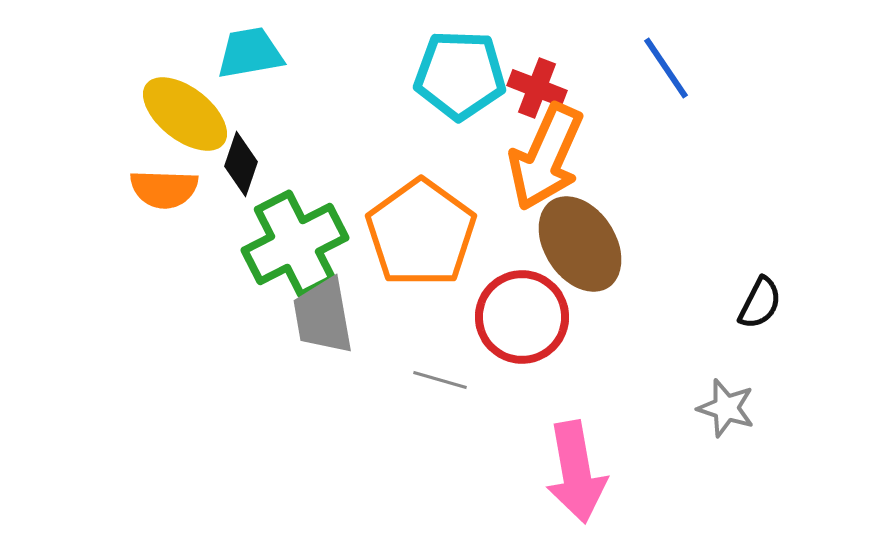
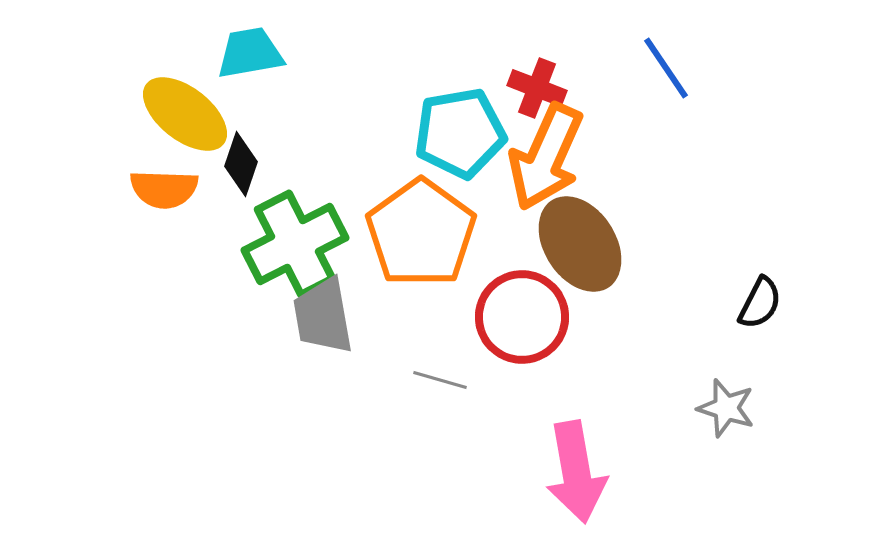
cyan pentagon: moved 58 px down; rotated 12 degrees counterclockwise
